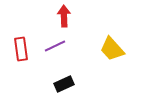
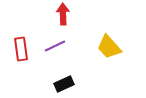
red arrow: moved 1 px left, 2 px up
yellow trapezoid: moved 3 px left, 2 px up
